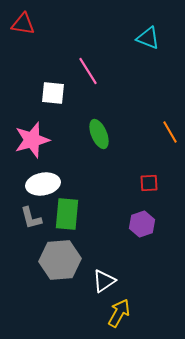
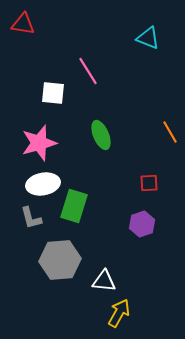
green ellipse: moved 2 px right, 1 px down
pink star: moved 7 px right, 3 px down
green rectangle: moved 7 px right, 8 px up; rotated 12 degrees clockwise
white triangle: rotated 40 degrees clockwise
